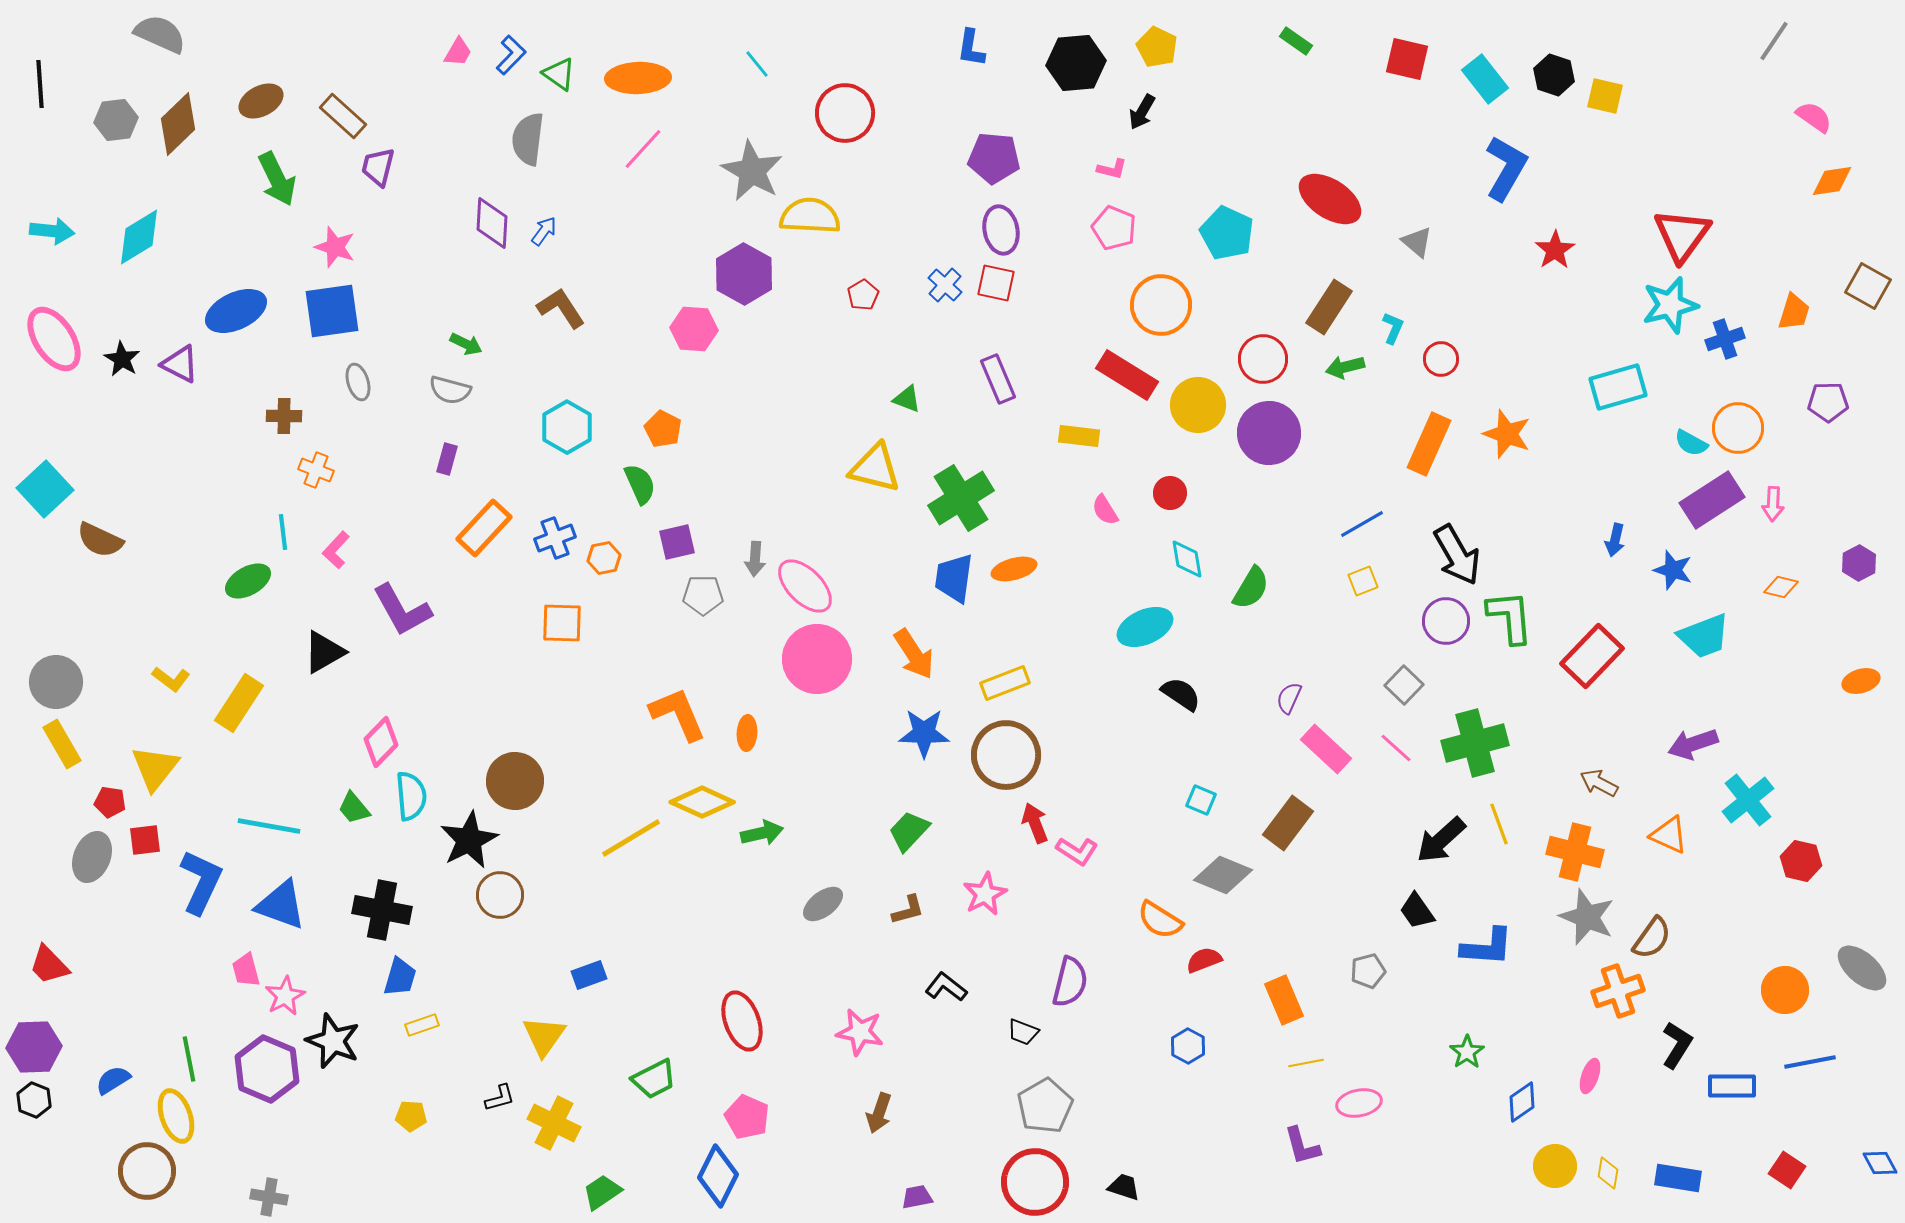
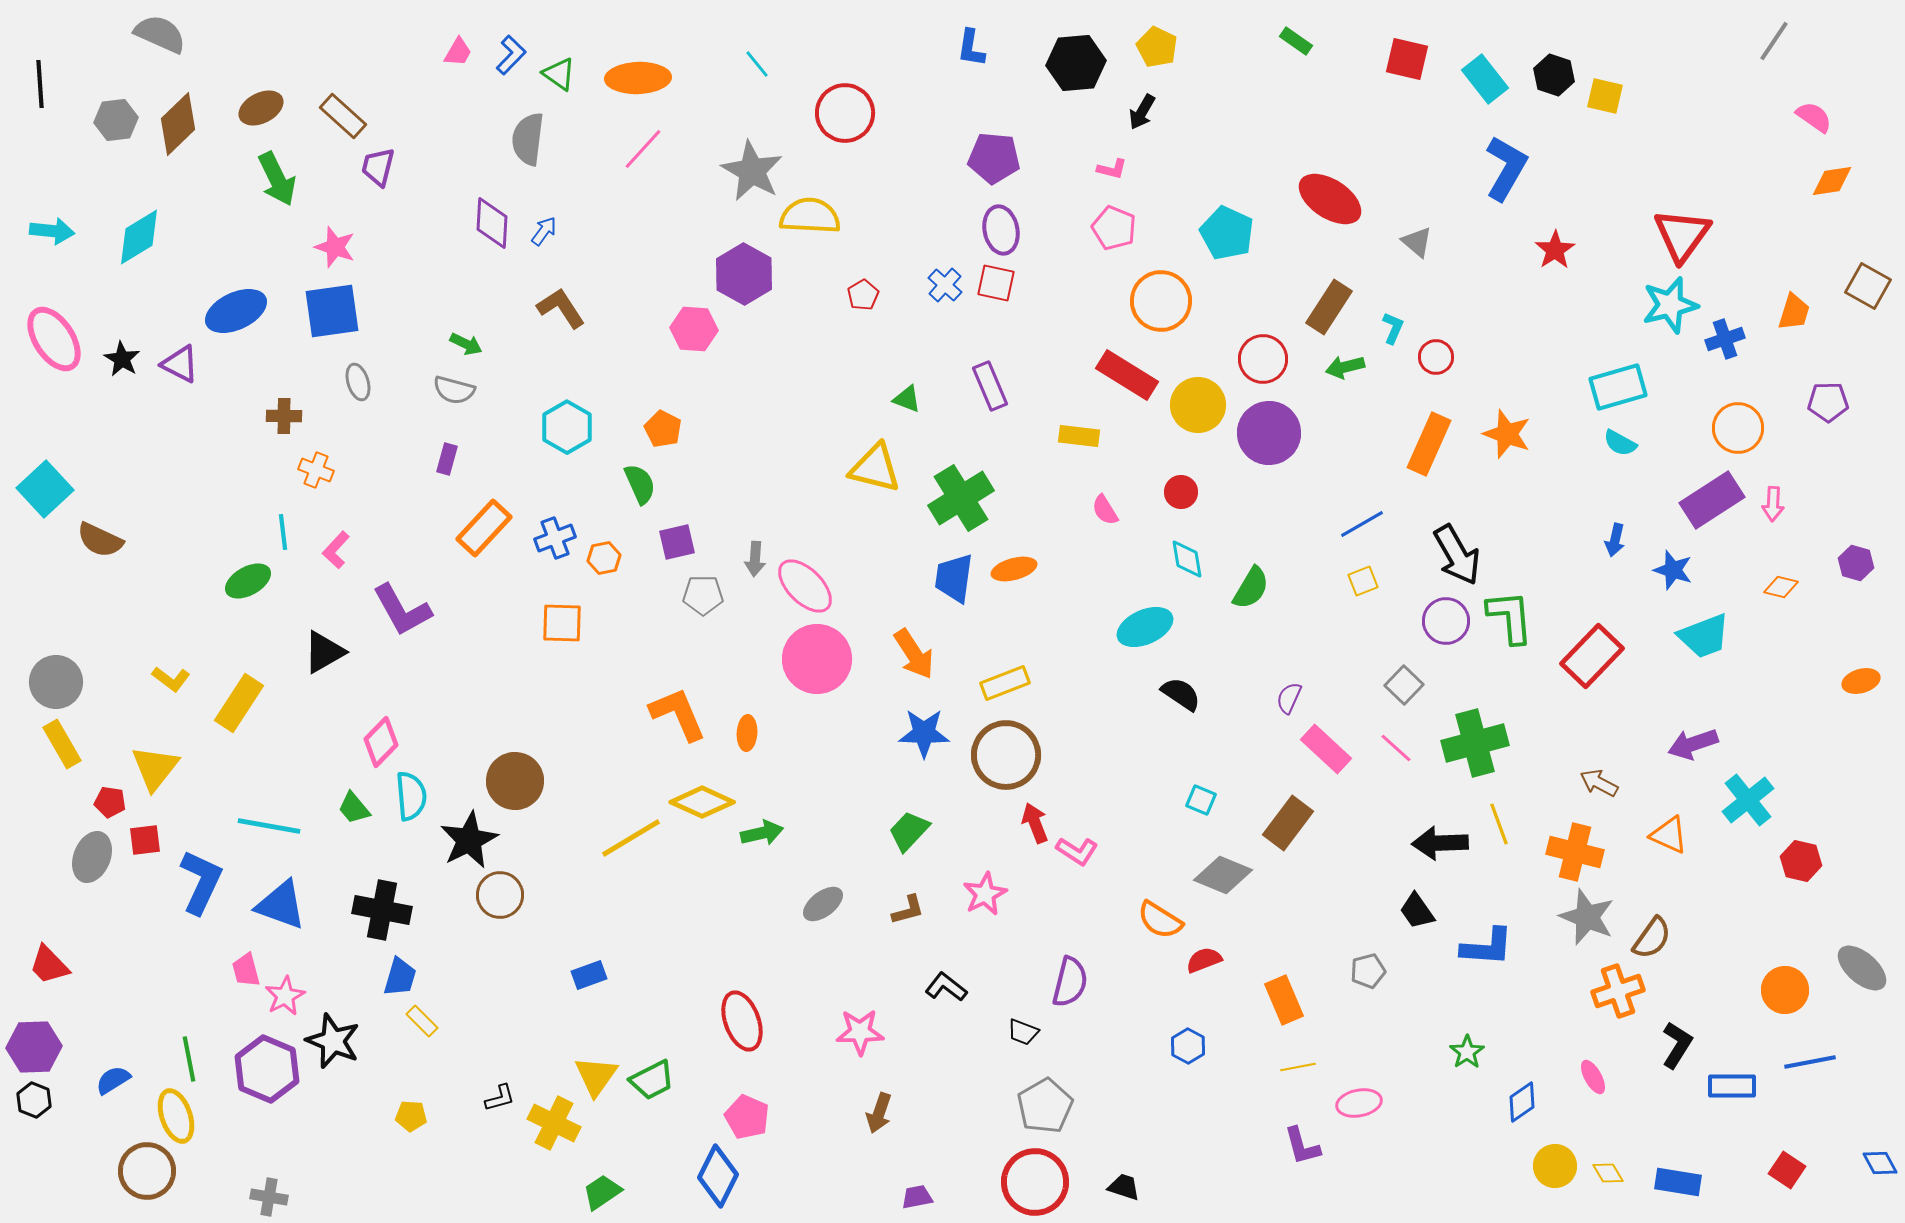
brown ellipse at (261, 101): moved 7 px down
orange circle at (1161, 305): moved 4 px up
red circle at (1441, 359): moved 5 px left, 2 px up
purple rectangle at (998, 379): moved 8 px left, 7 px down
gray semicircle at (450, 390): moved 4 px right
cyan semicircle at (1691, 443): moved 71 px left
red circle at (1170, 493): moved 11 px right, 1 px up
purple hexagon at (1859, 563): moved 3 px left; rotated 16 degrees counterclockwise
black arrow at (1441, 840): moved 1 px left, 3 px down; rotated 40 degrees clockwise
yellow rectangle at (422, 1025): moved 4 px up; rotated 64 degrees clockwise
pink star at (860, 1032): rotated 12 degrees counterclockwise
yellow triangle at (544, 1036): moved 52 px right, 40 px down
yellow line at (1306, 1063): moved 8 px left, 4 px down
pink ellipse at (1590, 1076): moved 3 px right, 1 px down; rotated 48 degrees counterclockwise
green trapezoid at (654, 1079): moved 2 px left, 1 px down
yellow diamond at (1608, 1173): rotated 40 degrees counterclockwise
blue rectangle at (1678, 1178): moved 4 px down
